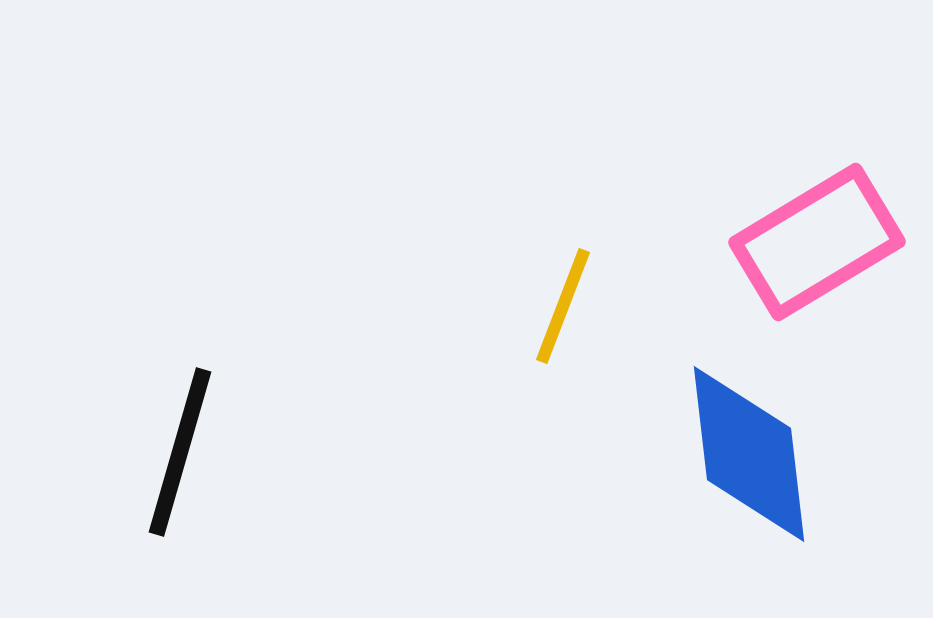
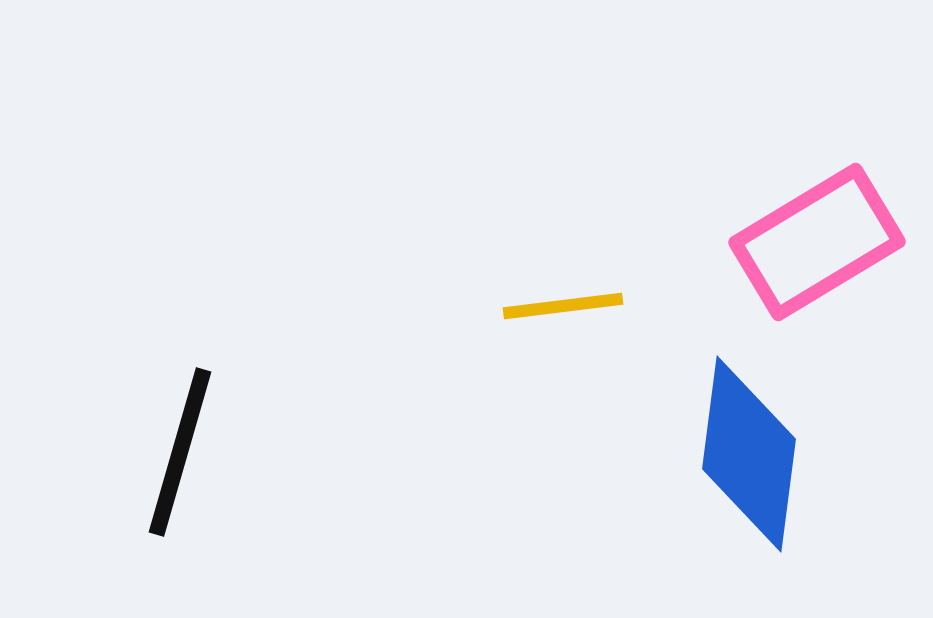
yellow line: rotated 62 degrees clockwise
blue diamond: rotated 14 degrees clockwise
